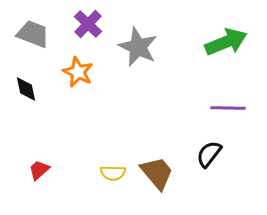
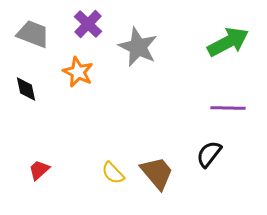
green arrow: moved 2 px right; rotated 6 degrees counterclockwise
yellow semicircle: rotated 45 degrees clockwise
